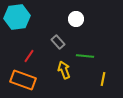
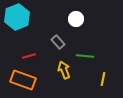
cyan hexagon: rotated 15 degrees counterclockwise
red line: rotated 40 degrees clockwise
